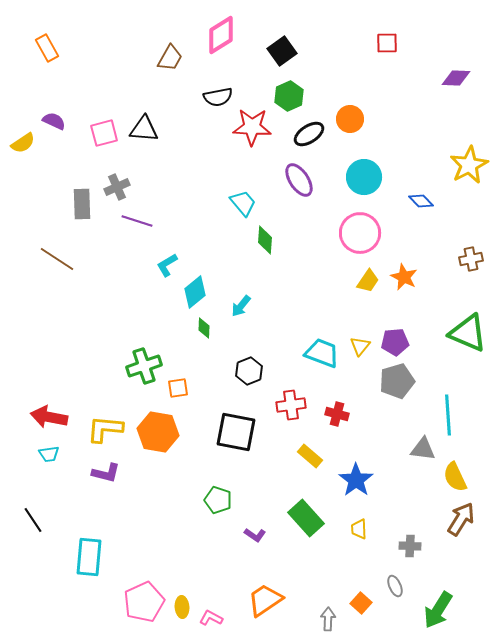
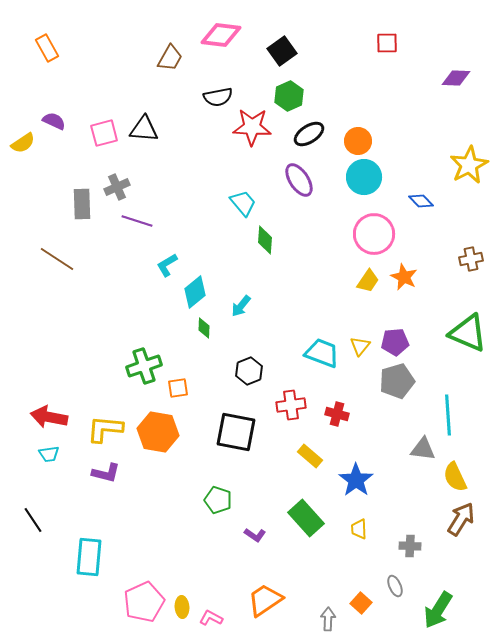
pink diamond at (221, 35): rotated 39 degrees clockwise
orange circle at (350, 119): moved 8 px right, 22 px down
pink circle at (360, 233): moved 14 px right, 1 px down
